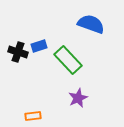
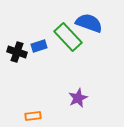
blue semicircle: moved 2 px left, 1 px up
black cross: moved 1 px left
green rectangle: moved 23 px up
